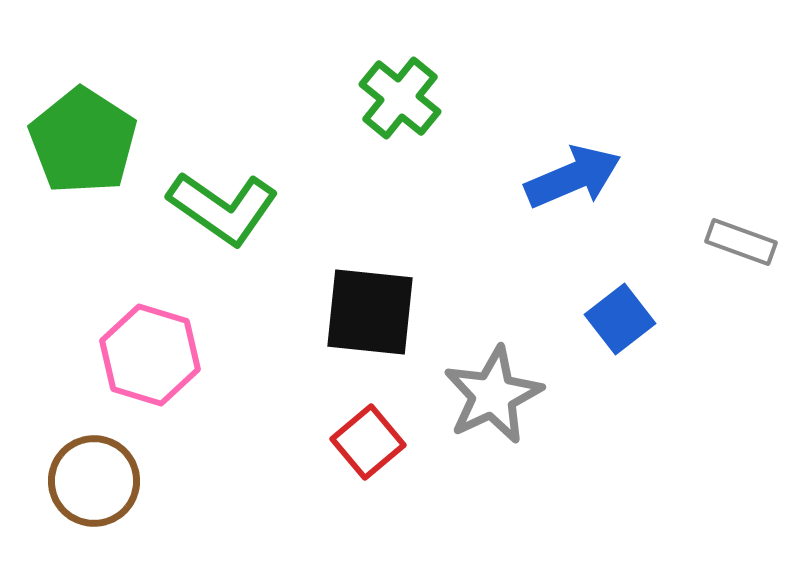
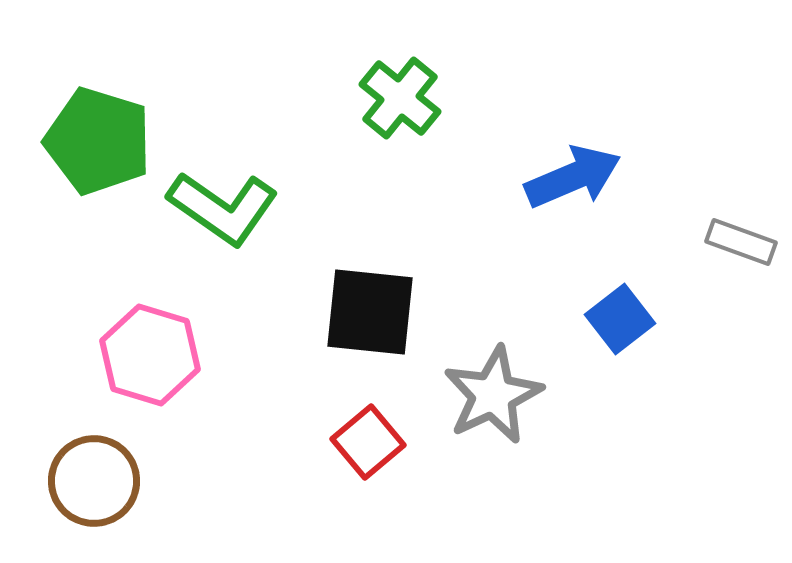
green pentagon: moved 15 px right; rotated 16 degrees counterclockwise
